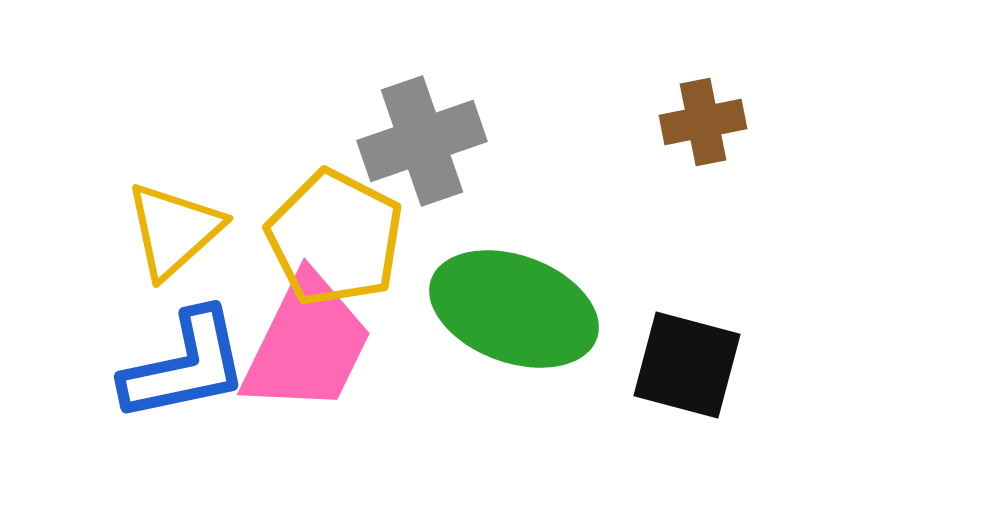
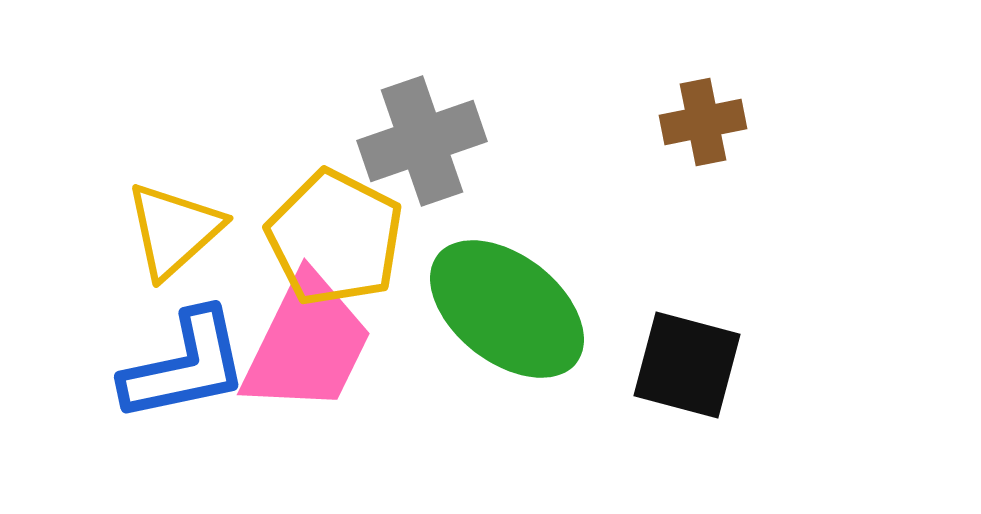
green ellipse: moved 7 px left; rotated 18 degrees clockwise
